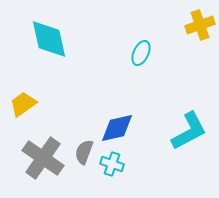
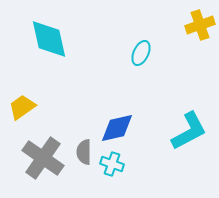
yellow trapezoid: moved 1 px left, 3 px down
gray semicircle: rotated 20 degrees counterclockwise
